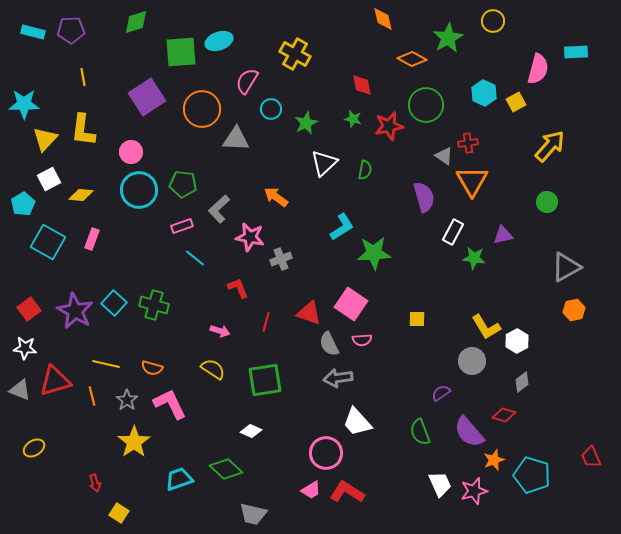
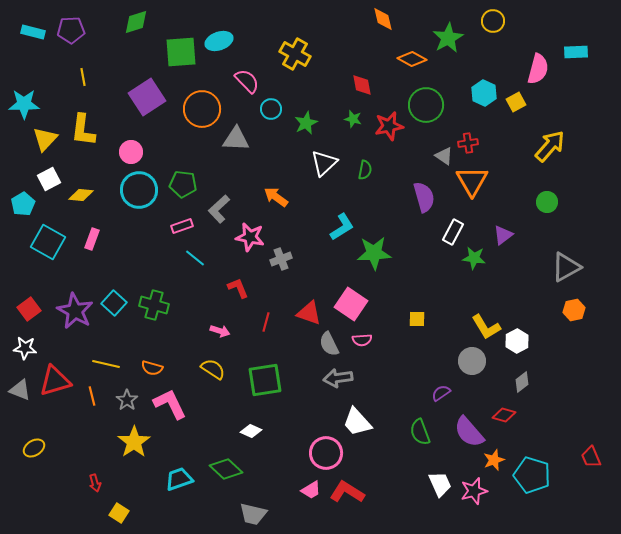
pink semicircle at (247, 81): rotated 104 degrees clockwise
purple triangle at (503, 235): rotated 25 degrees counterclockwise
